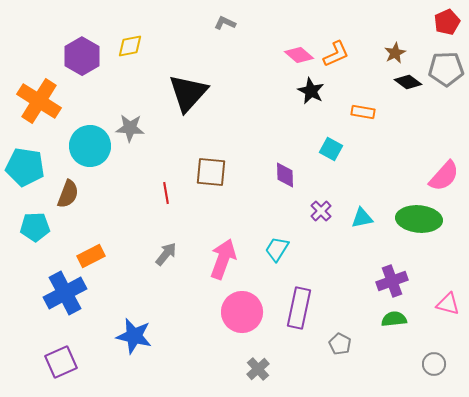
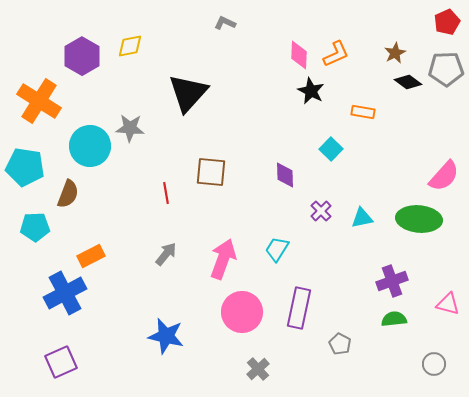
pink diamond at (299, 55): rotated 52 degrees clockwise
cyan square at (331, 149): rotated 15 degrees clockwise
blue star at (134, 336): moved 32 px right
